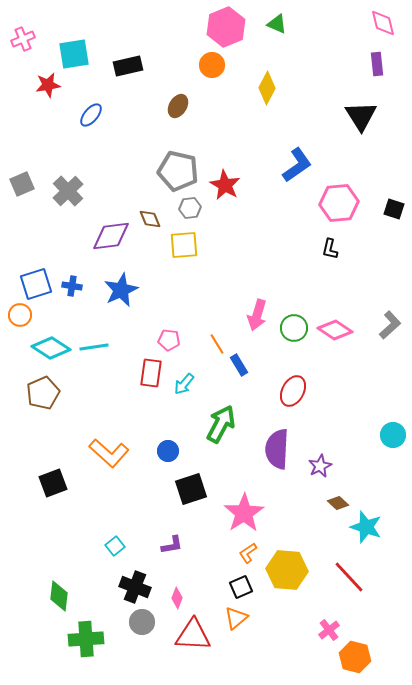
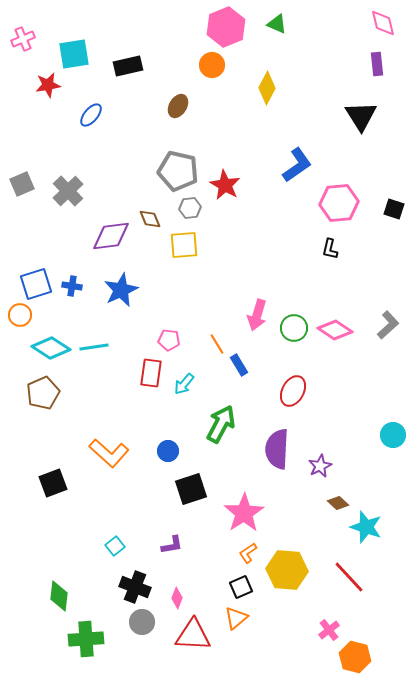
gray L-shape at (390, 325): moved 2 px left
